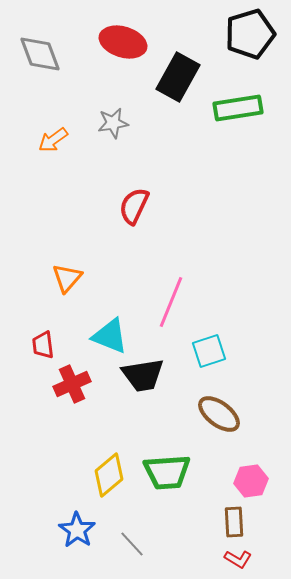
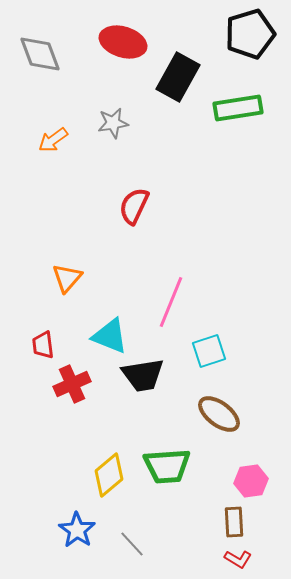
green trapezoid: moved 6 px up
